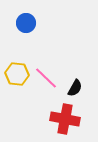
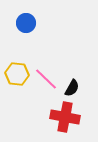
pink line: moved 1 px down
black semicircle: moved 3 px left
red cross: moved 2 px up
